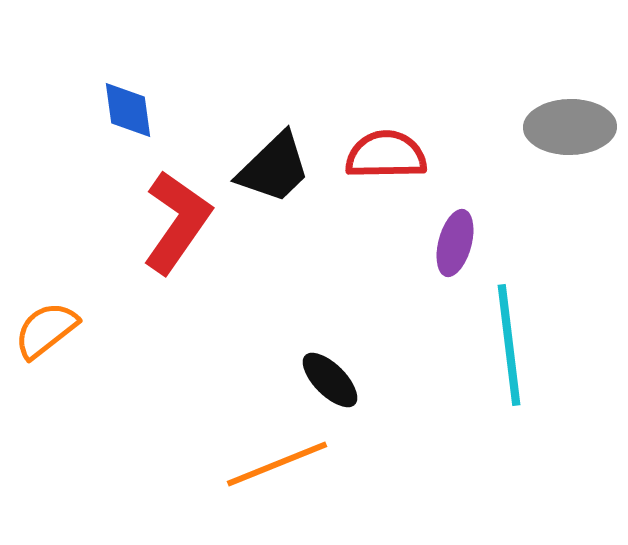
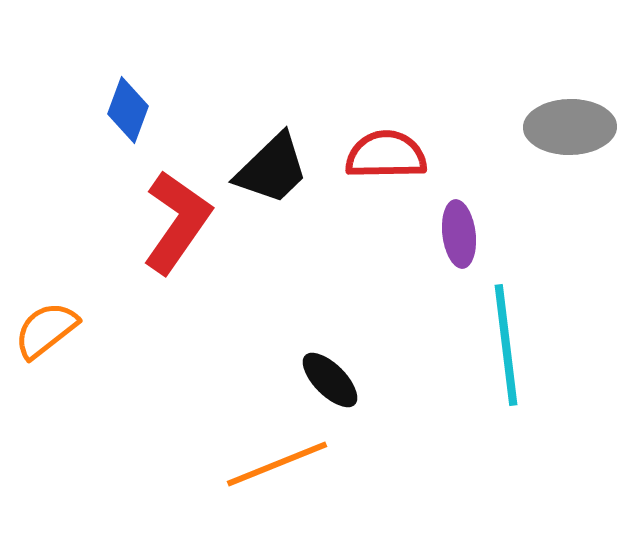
blue diamond: rotated 28 degrees clockwise
black trapezoid: moved 2 px left, 1 px down
purple ellipse: moved 4 px right, 9 px up; rotated 22 degrees counterclockwise
cyan line: moved 3 px left
